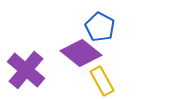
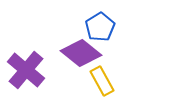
blue pentagon: rotated 12 degrees clockwise
